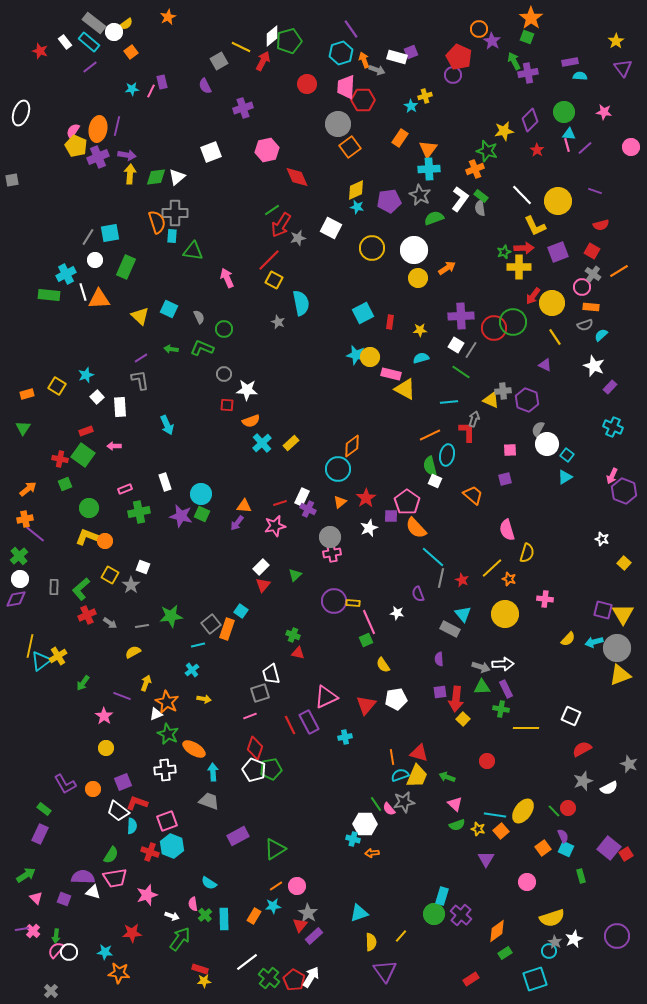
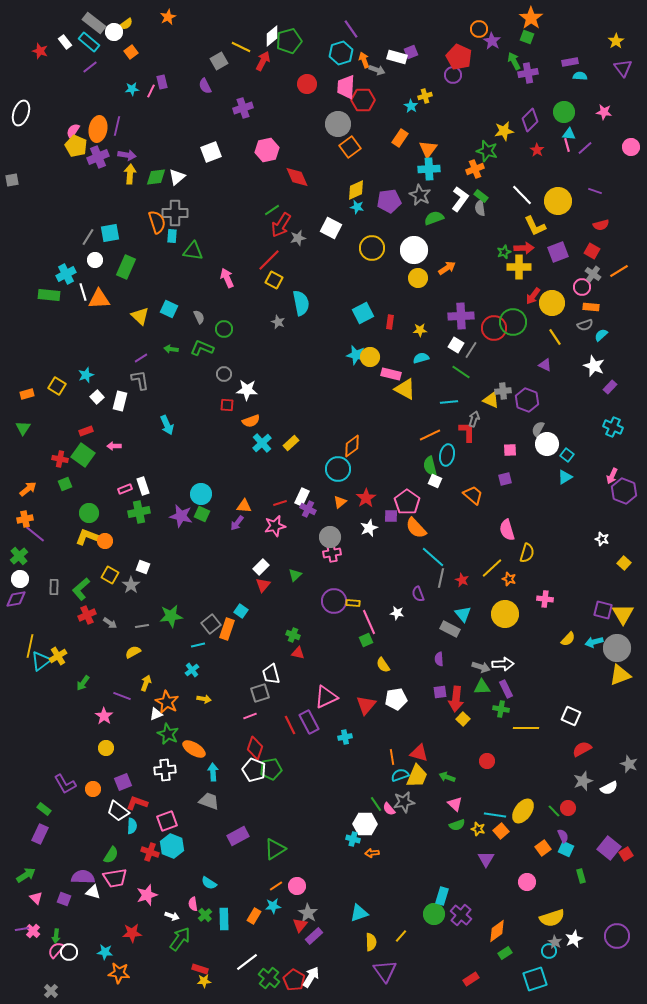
white rectangle at (120, 407): moved 6 px up; rotated 18 degrees clockwise
white rectangle at (165, 482): moved 22 px left, 4 px down
green circle at (89, 508): moved 5 px down
